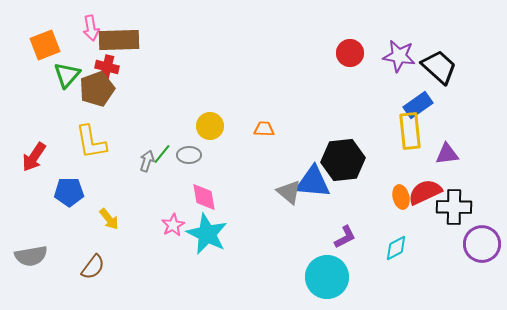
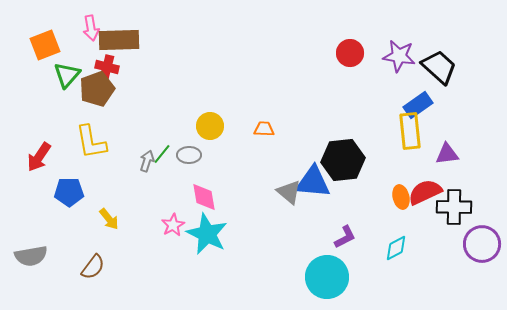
red arrow: moved 5 px right
